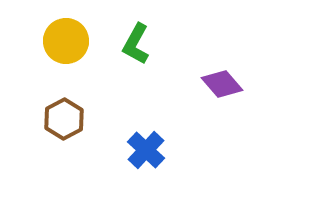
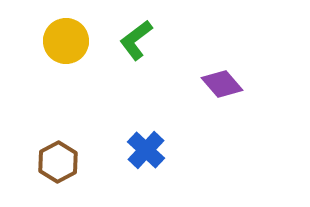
green L-shape: moved 4 px up; rotated 24 degrees clockwise
brown hexagon: moved 6 px left, 43 px down
